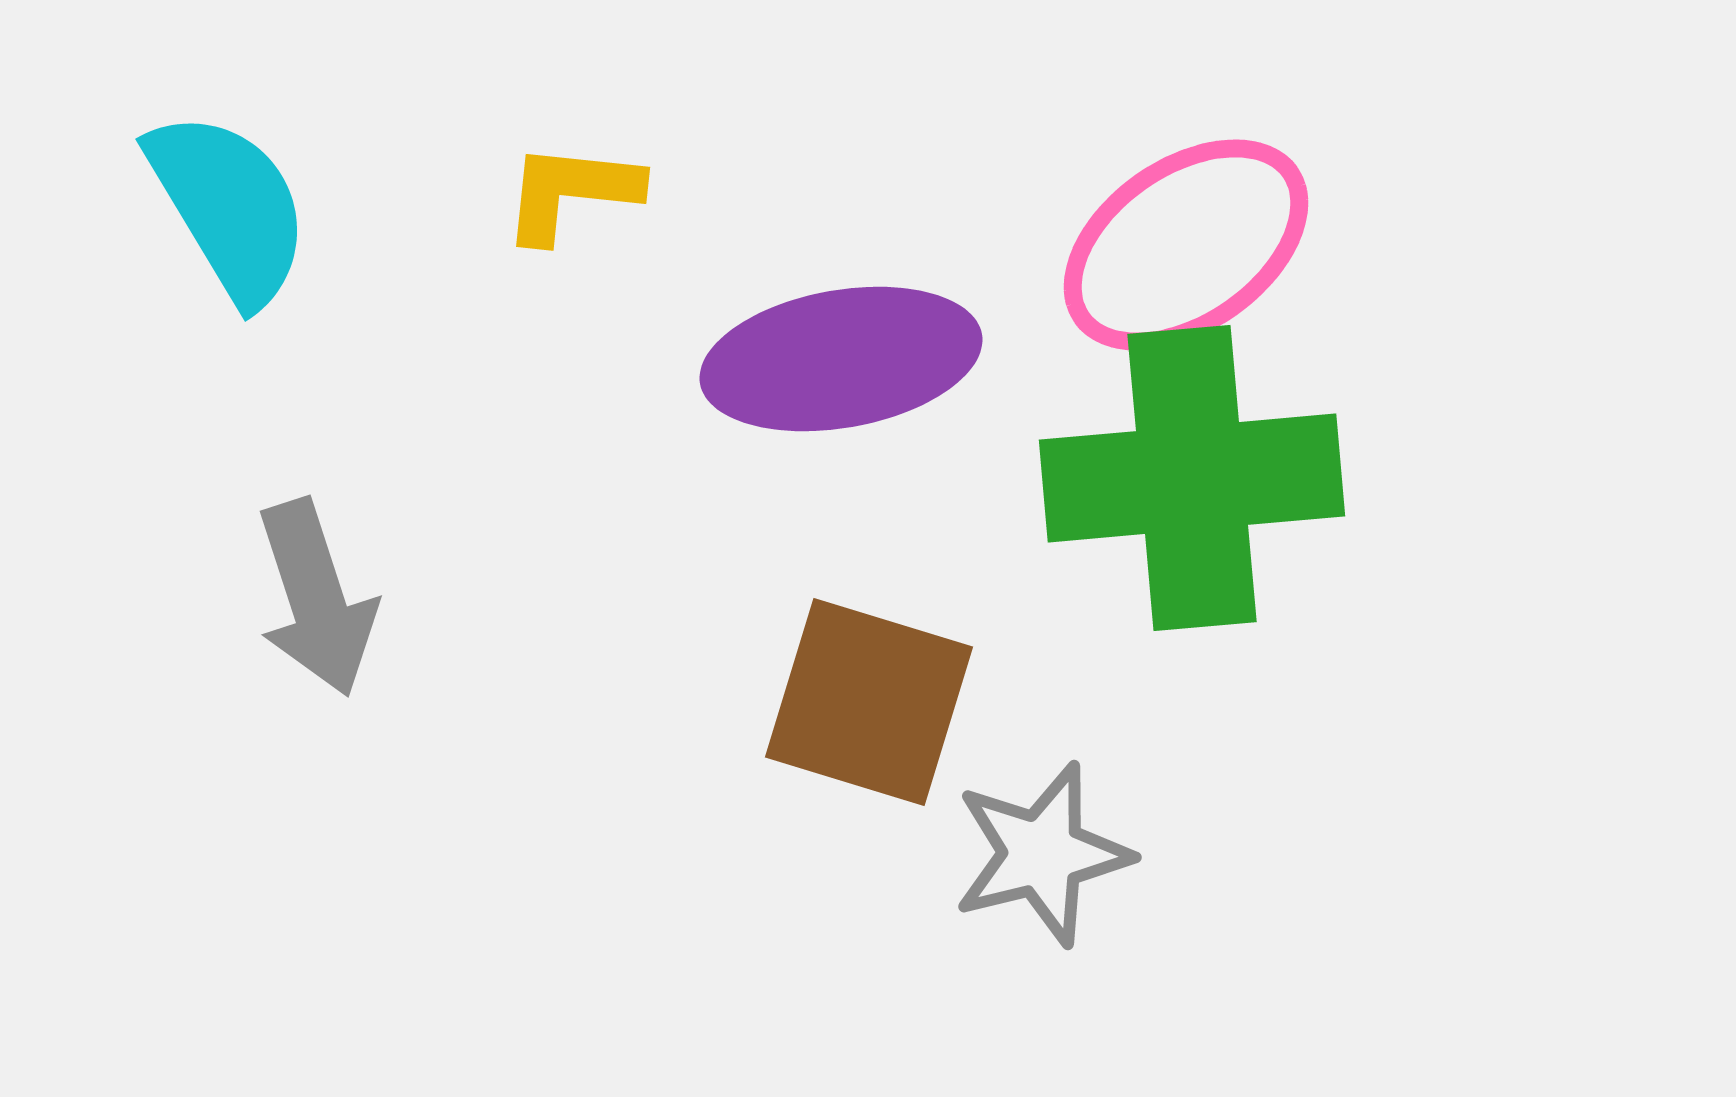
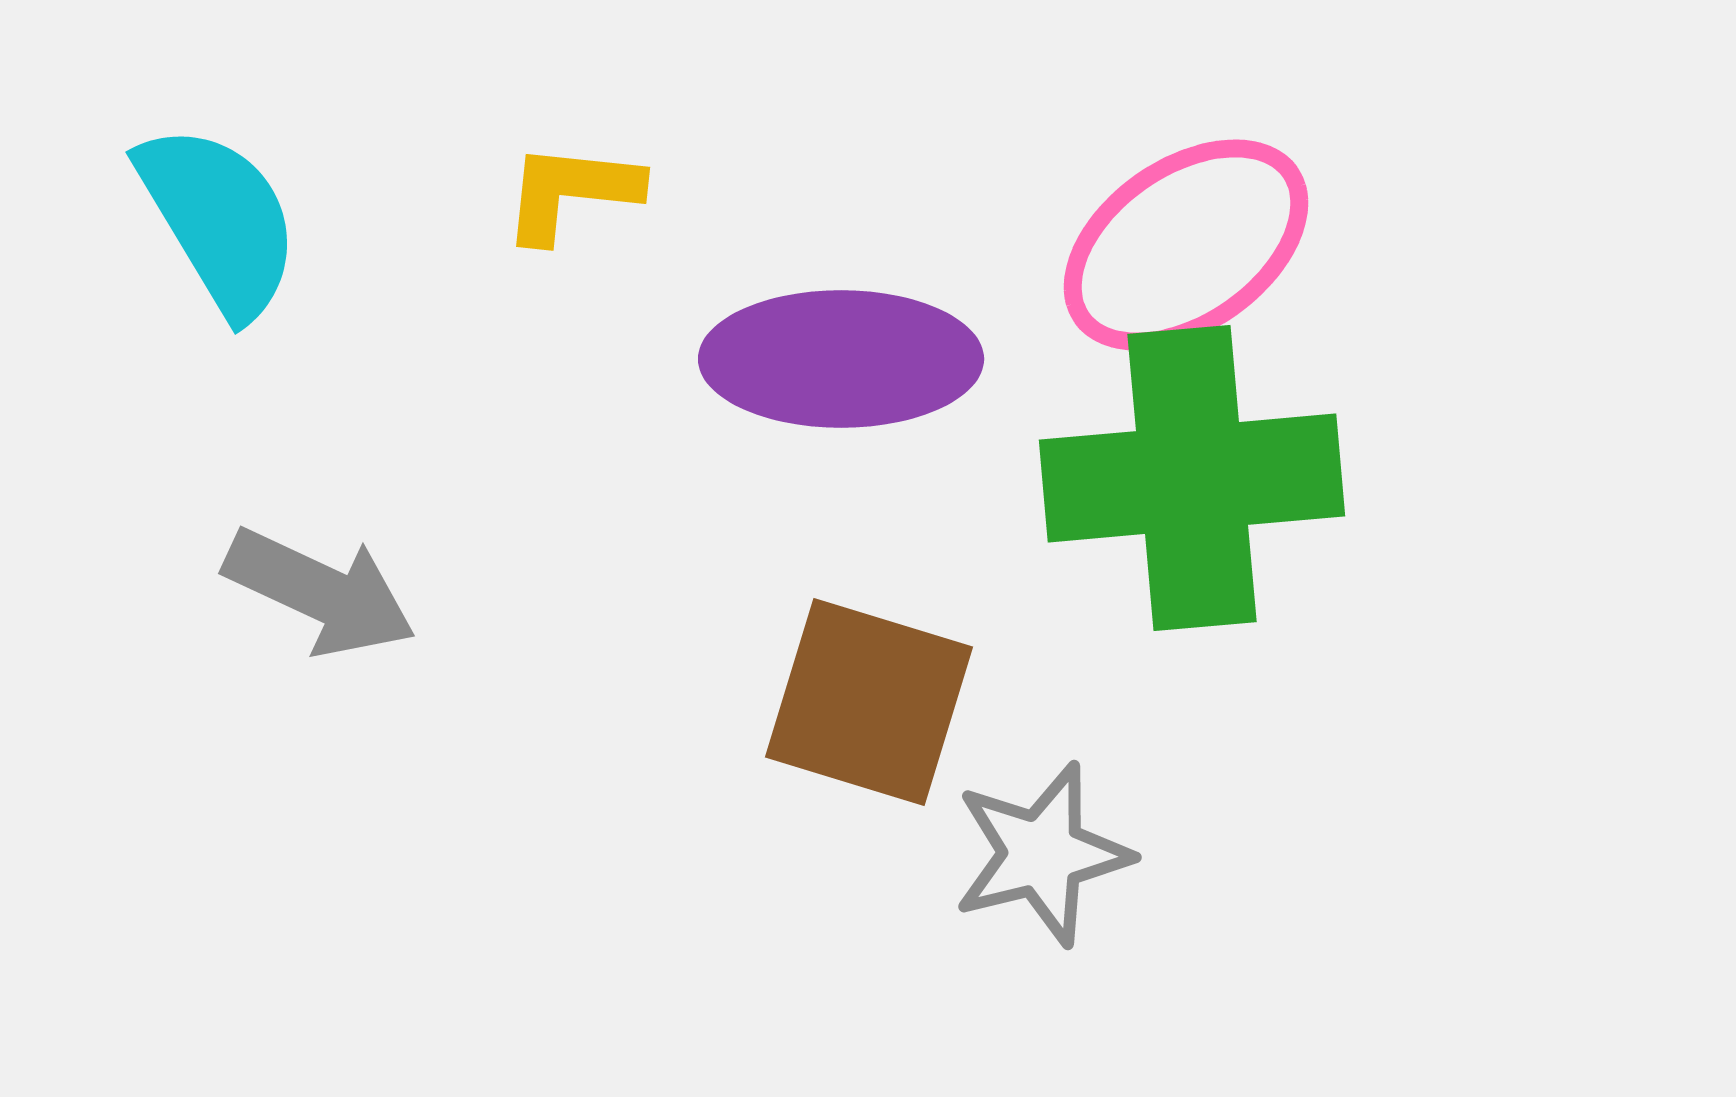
cyan semicircle: moved 10 px left, 13 px down
purple ellipse: rotated 10 degrees clockwise
gray arrow: moved 4 px right, 6 px up; rotated 47 degrees counterclockwise
